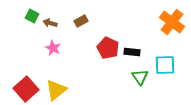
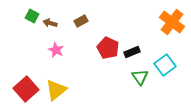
pink star: moved 3 px right, 2 px down
black rectangle: rotated 28 degrees counterclockwise
cyan square: rotated 35 degrees counterclockwise
